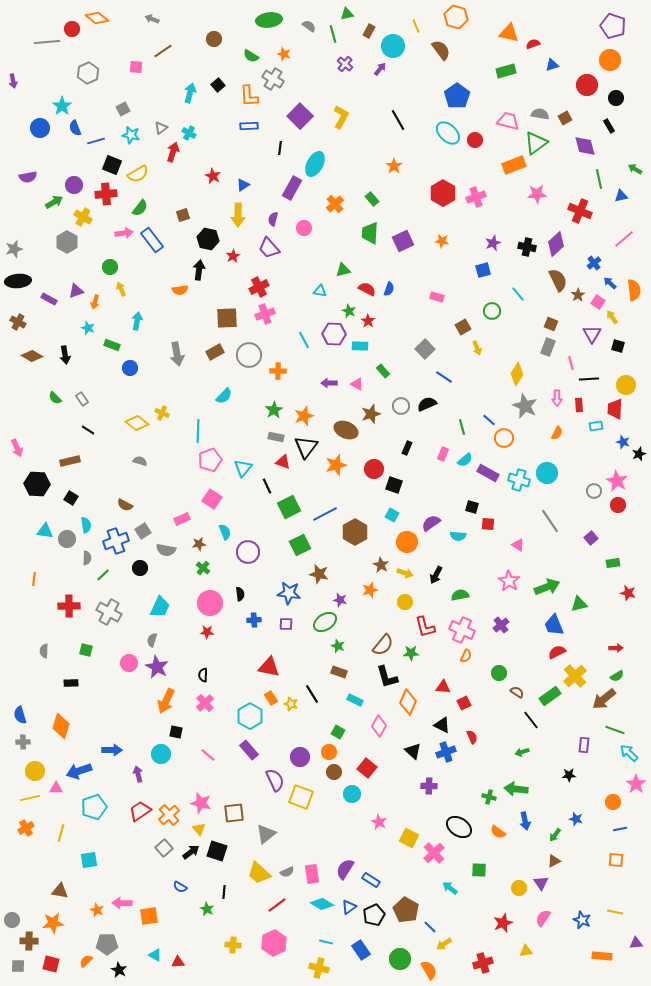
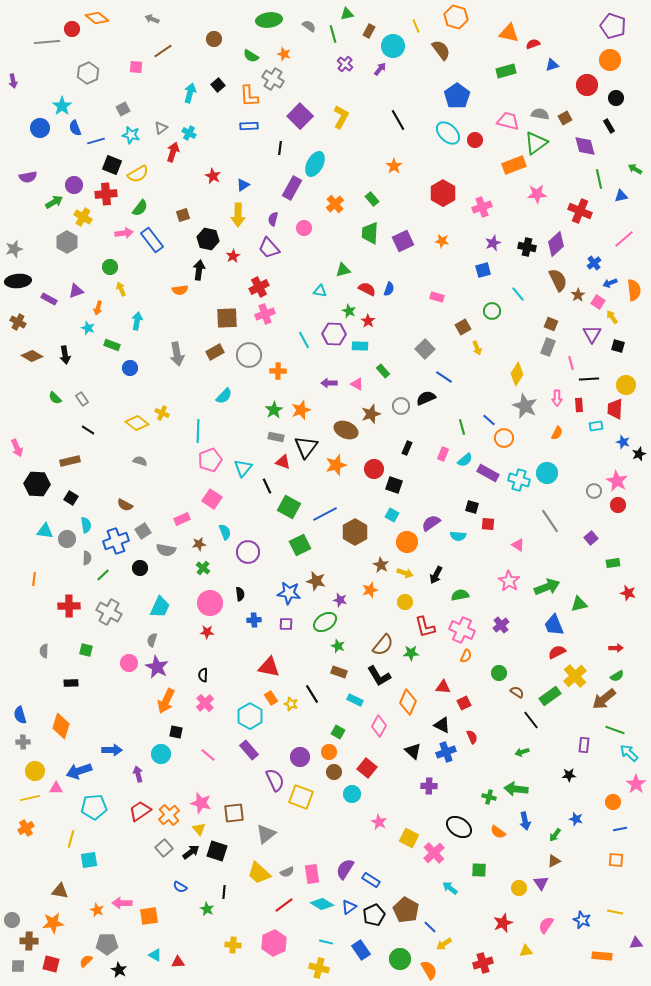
pink cross at (476, 197): moved 6 px right, 10 px down
blue arrow at (610, 283): rotated 64 degrees counterclockwise
orange arrow at (95, 302): moved 3 px right, 6 px down
black semicircle at (427, 404): moved 1 px left, 6 px up
orange star at (304, 416): moved 3 px left, 6 px up
green square at (289, 507): rotated 35 degrees counterclockwise
brown star at (319, 574): moved 3 px left, 7 px down
black L-shape at (387, 677): moved 8 px left, 1 px up; rotated 15 degrees counterclockwise
cyan pentagon at (94, 807): rotated 15 degrees clockwise
yellow line at (61, 833): moved 10 px right, 6 px down
red line at (277, 905): moved 7 px right
pink semicircle at (543, 918): moved 3 px right, 7 px down
